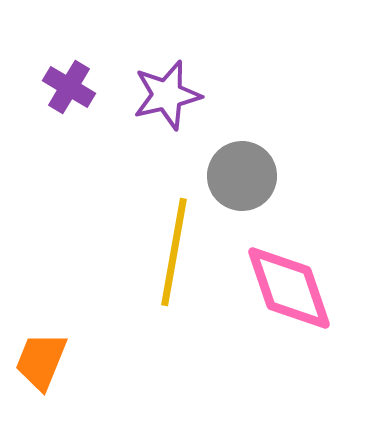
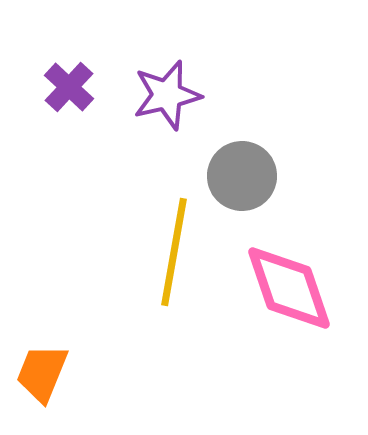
purple cross: rotated 12 degrees clockwise
orange trapezoid: moved 1 px right, 12 px down
